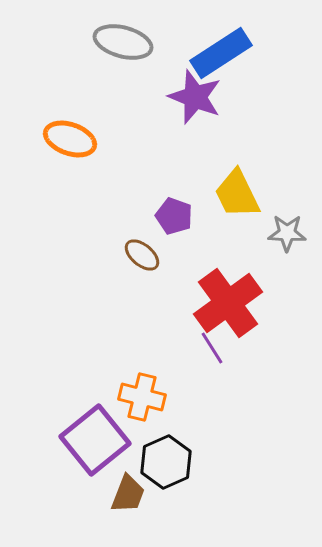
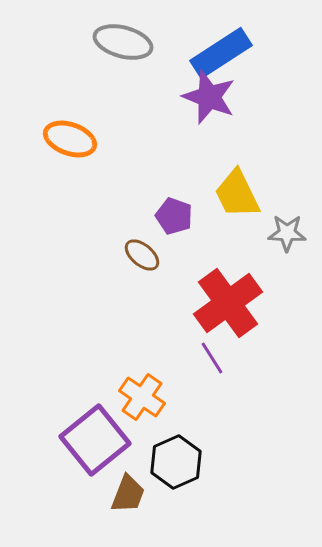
purple star: moved 14 px right
purple line: moved 10 px down
orange cross: rotated 21 degrees clockwise
black hexagon: moved 10 px right
